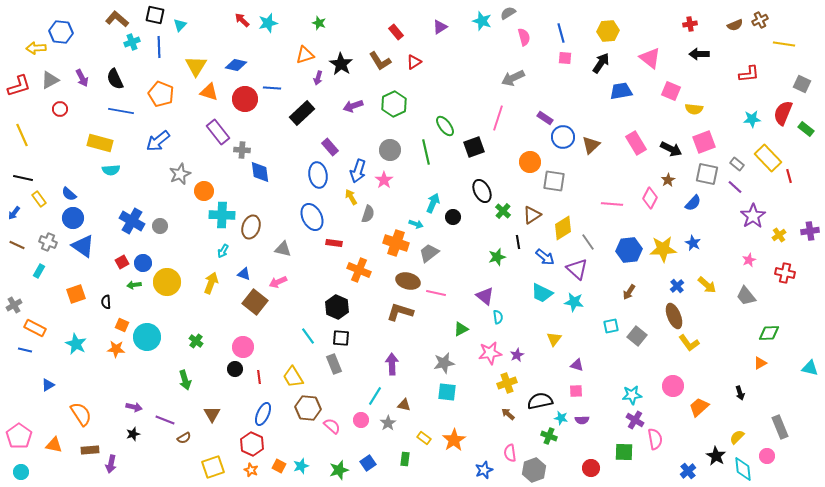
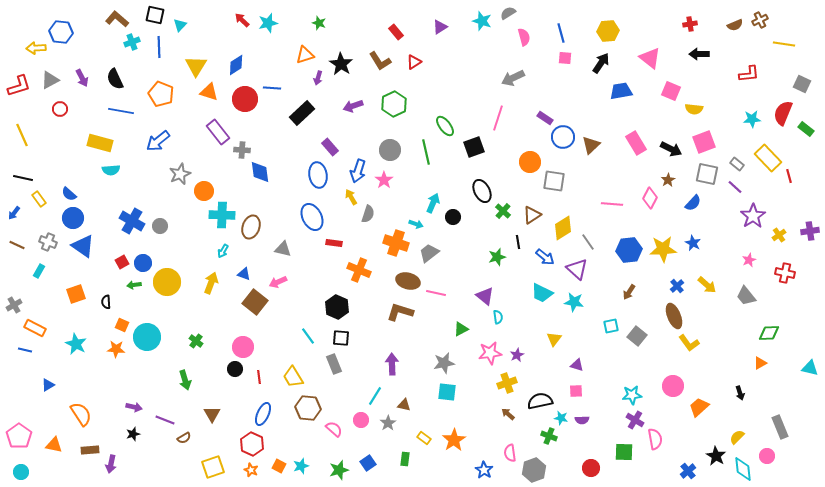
blue diamond at (236, 65): rotated 45 degrees counterclockwise
pink semicircle at (332, 426): moved 2 px right, 3 px down
blue star at (484, 470): rotated 18 degrees counterclockwise
